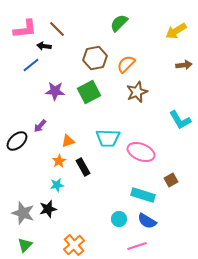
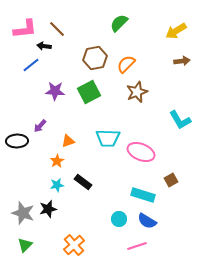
brown arrow: moved 2 px left, 4 px up
black ellipse: rotated 40 degrees clockwise
orange star: moved 2 px left
black rectangle: moved 15 px down; rotated 24 degrees counterclockwise
